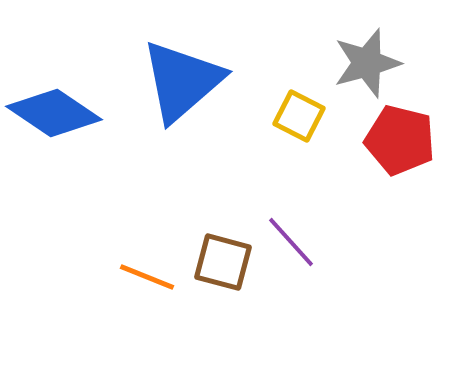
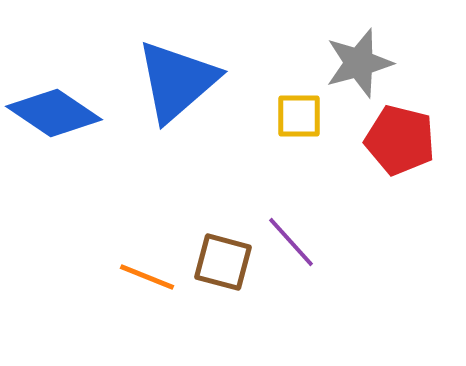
gray star: moved 8 px left
blue triangle: moved 5 px left
yellow square: rotated 27 degrees counterclockwise
